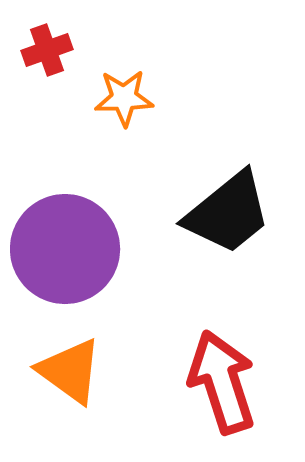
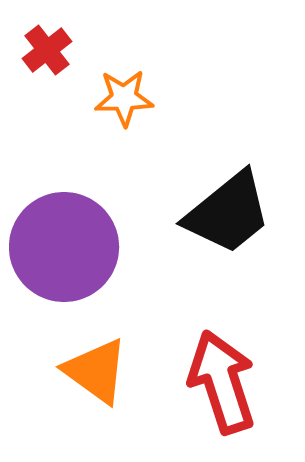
red cross: rotated 18 degrees counterclockwise
purple circle: moved 1 px left, 2 px up
orange triangle: moved 26 px right
